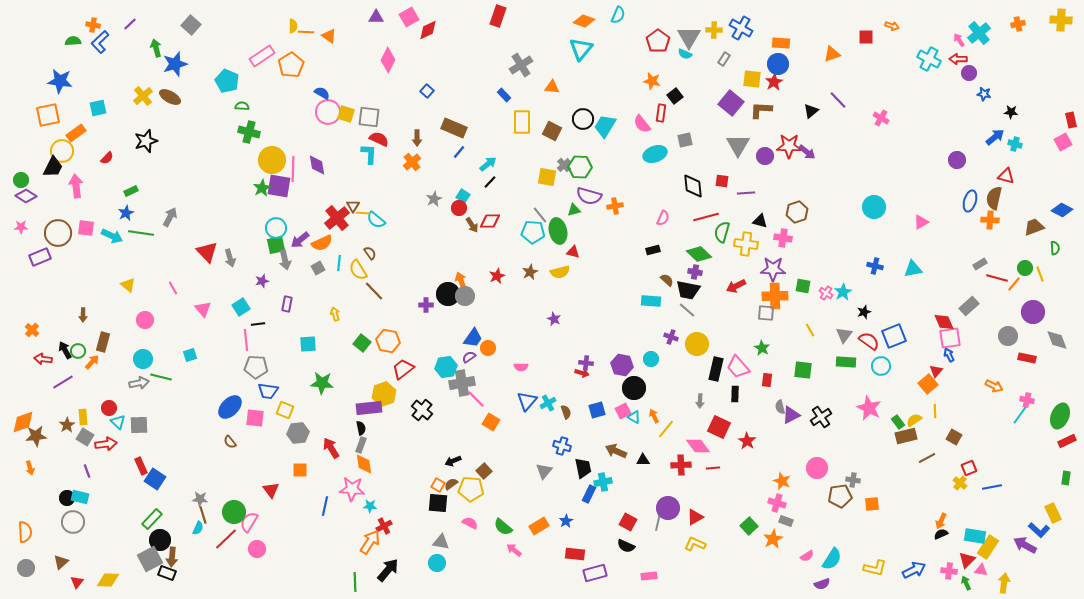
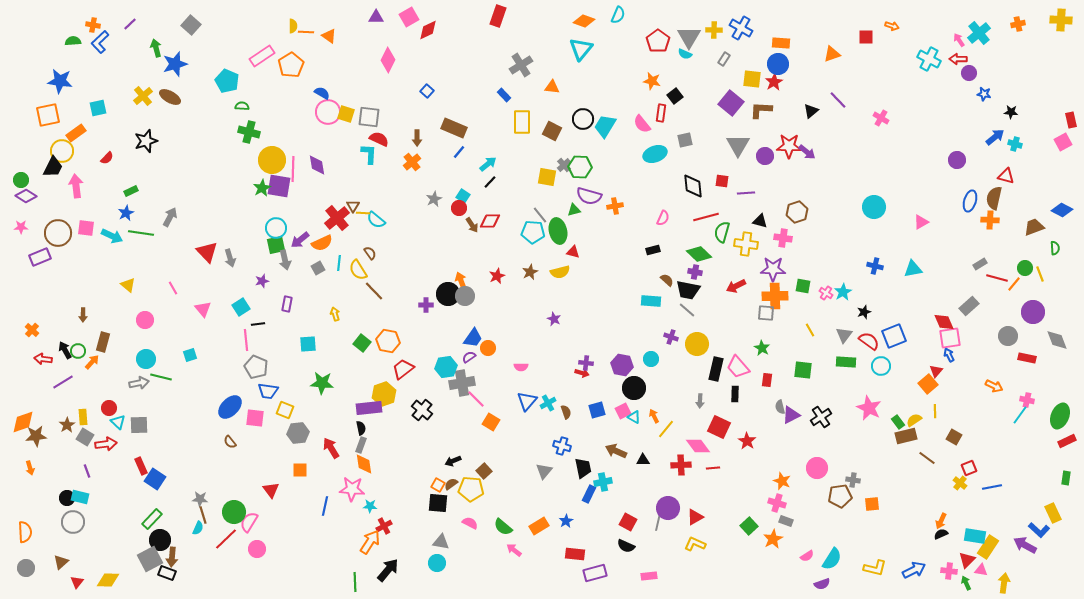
cyan circle at (143, 359): moved 3 px right
gray pentagon at (256, 367): rotated 20 degrees clockwise
brown line at (927, 458): rotated 66 degrees clockwise
